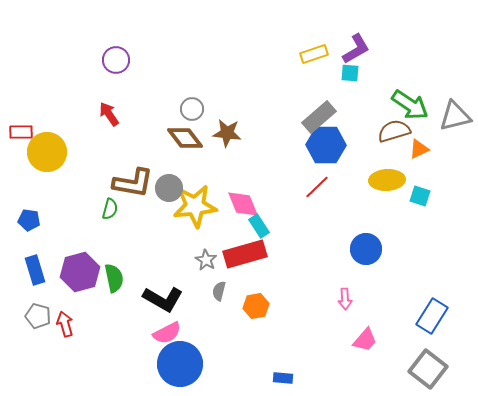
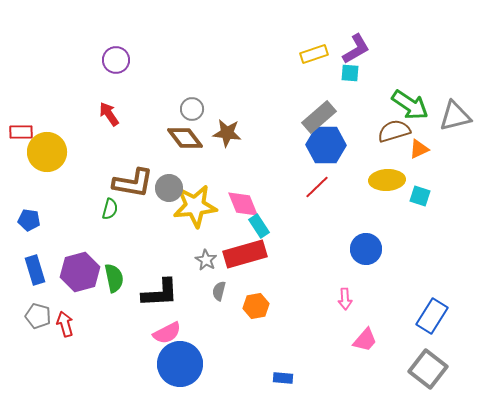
black L-shape at (163, 299): moved 3 px left, 6 px up; rotated 33 degrees counterclockwise
